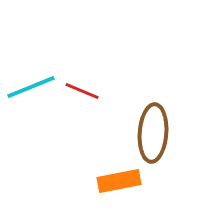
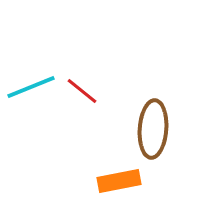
red line: rotated 16 degrees clockwise
brown ellipse: moved 4 px up
